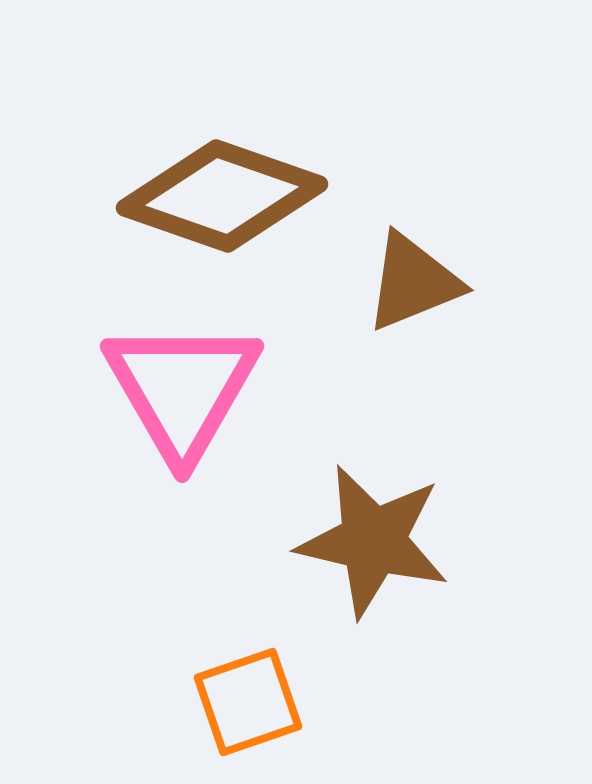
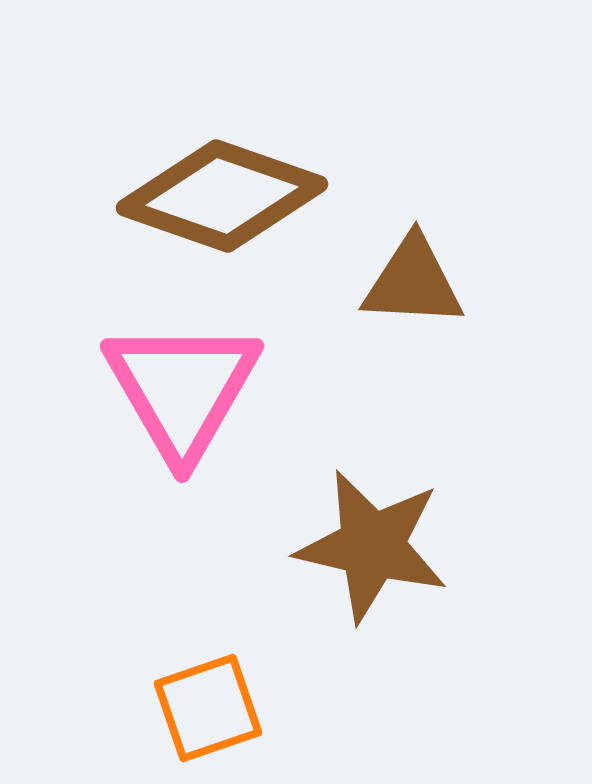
brown triangle: rotated 25 degrees clockwise
brown star: moved 1 px left, 5 px down
orange square: moved 40 px left, 6 px down
